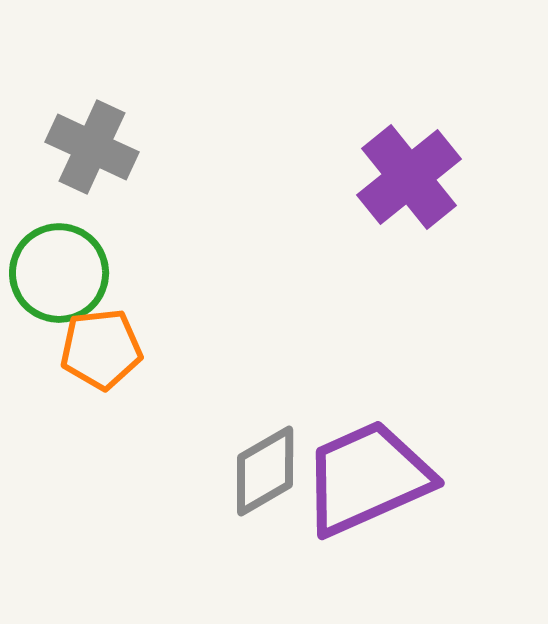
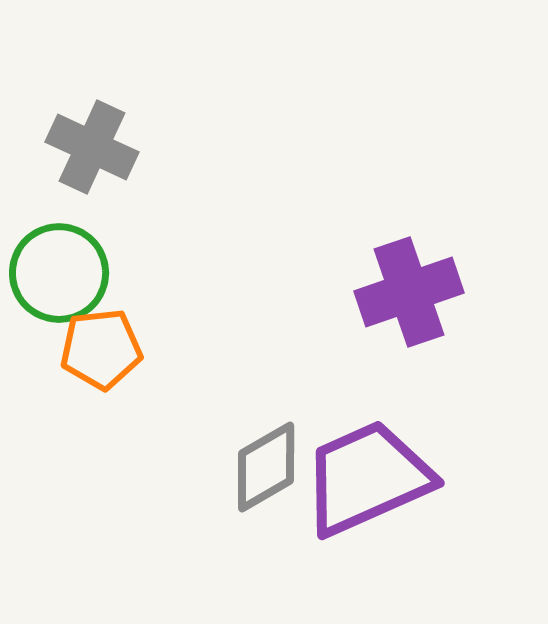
purple cross: moved 115 px down; rotated 20 degrees clockwise
gray diamond: moved 1 px right, 4 px up
